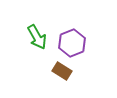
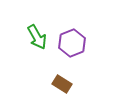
brown rectangle: moved 13 px down
